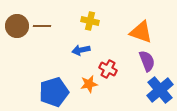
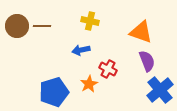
orange star: rotated 18 degrees counterclockwise
